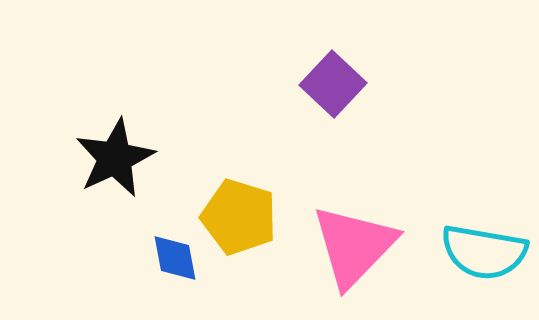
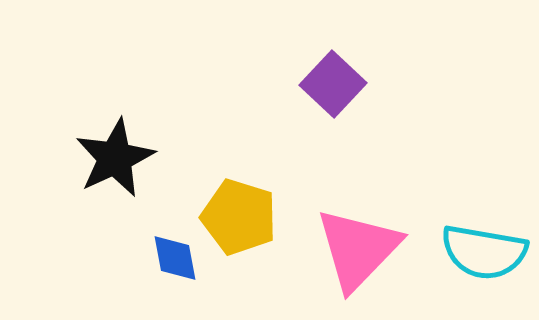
pink triangle: moved 4 px right, 3 px down
